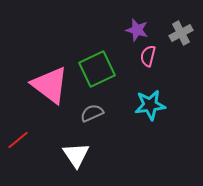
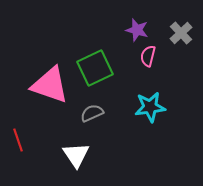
gray cross: rotated 15 degrees counterclockwise
green square: moved 2 px left, 1 px up
pink triangle: rotated 18 degrees counterclockwise
cyan star: moved 2 px down
red line: rotated 70 degrees counterclockwise
